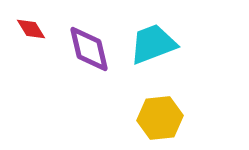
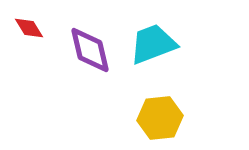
red diamond: moved 2 px left, 1 px up
purple diamond: moved 1 px right, 1 px down
